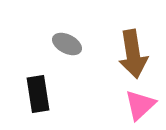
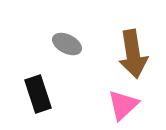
black rectangle: rotated 9 degrees counterclockwise
pink triangle: moved 17 px left
